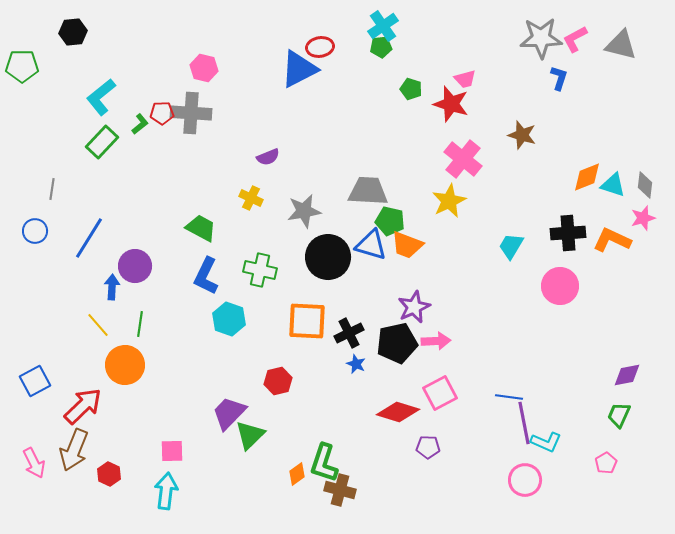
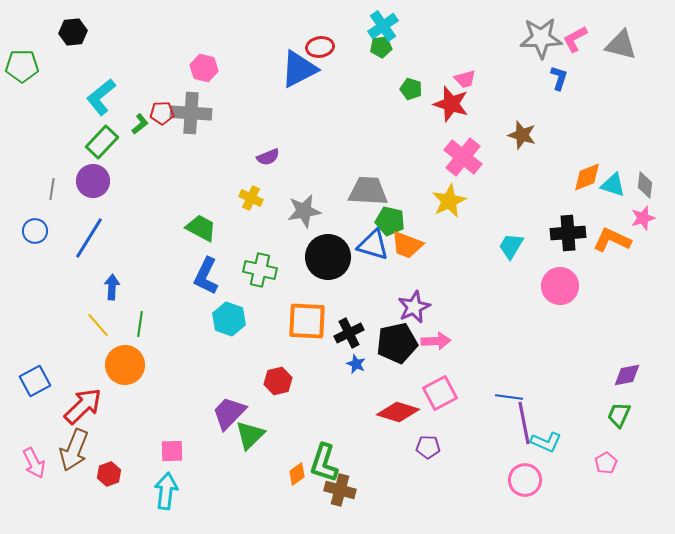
pink cross at (463, 159): moved 2 px up
blue triangle at (371, 245): moved 2 px right
purple circle at (135, 266): moved 42 px left, 85 px up
red hexagon at (109, 474): rotated 15 degrees clockwise
